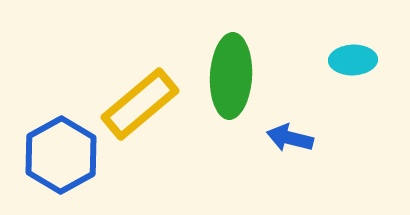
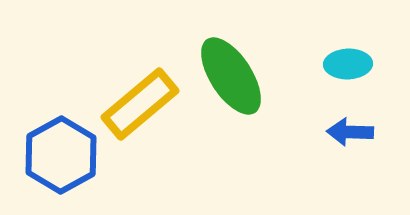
cyan ellipse: moved 5 px left, 4 px down
green ellipse: rotated 36 degrees counterclockwise
blue arrow: moved 60 px right, 6 px up; rotated 12 degrees counterclockwise
